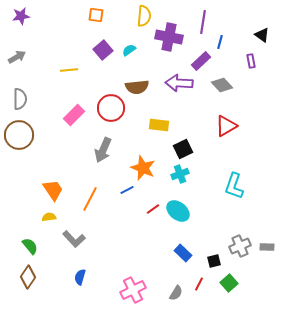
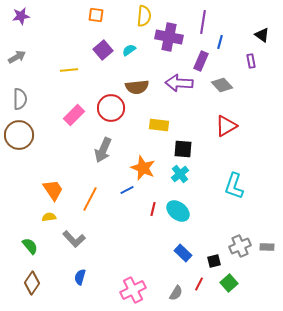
purple rectangle at (201, 61): rotated 24 degrees counterclockwise
black square at (183, 149): rotated 30 degrees clockwise
cyan cross at (180, 174): rotated 18 degrees counterclockwise
red line at (153, 209): rotated 40 degrees counterclockwise
brown diamond at (28, 277): moved 4 px right, 6 px down
